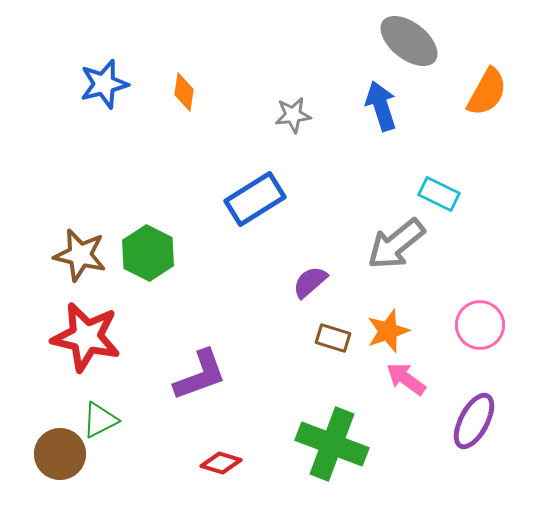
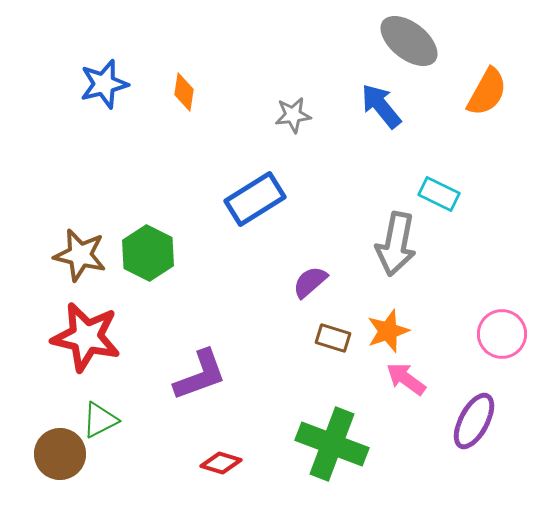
blue arrow: rotated 21 degrees counterclockwise
gray arrow: rotated 40 degrees counterclockwise
pink circle: moved 22 px right, 9 px down
